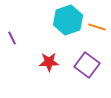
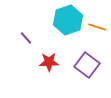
purple line: moved 14 px right; rotated 16 degrees counterclockwise
